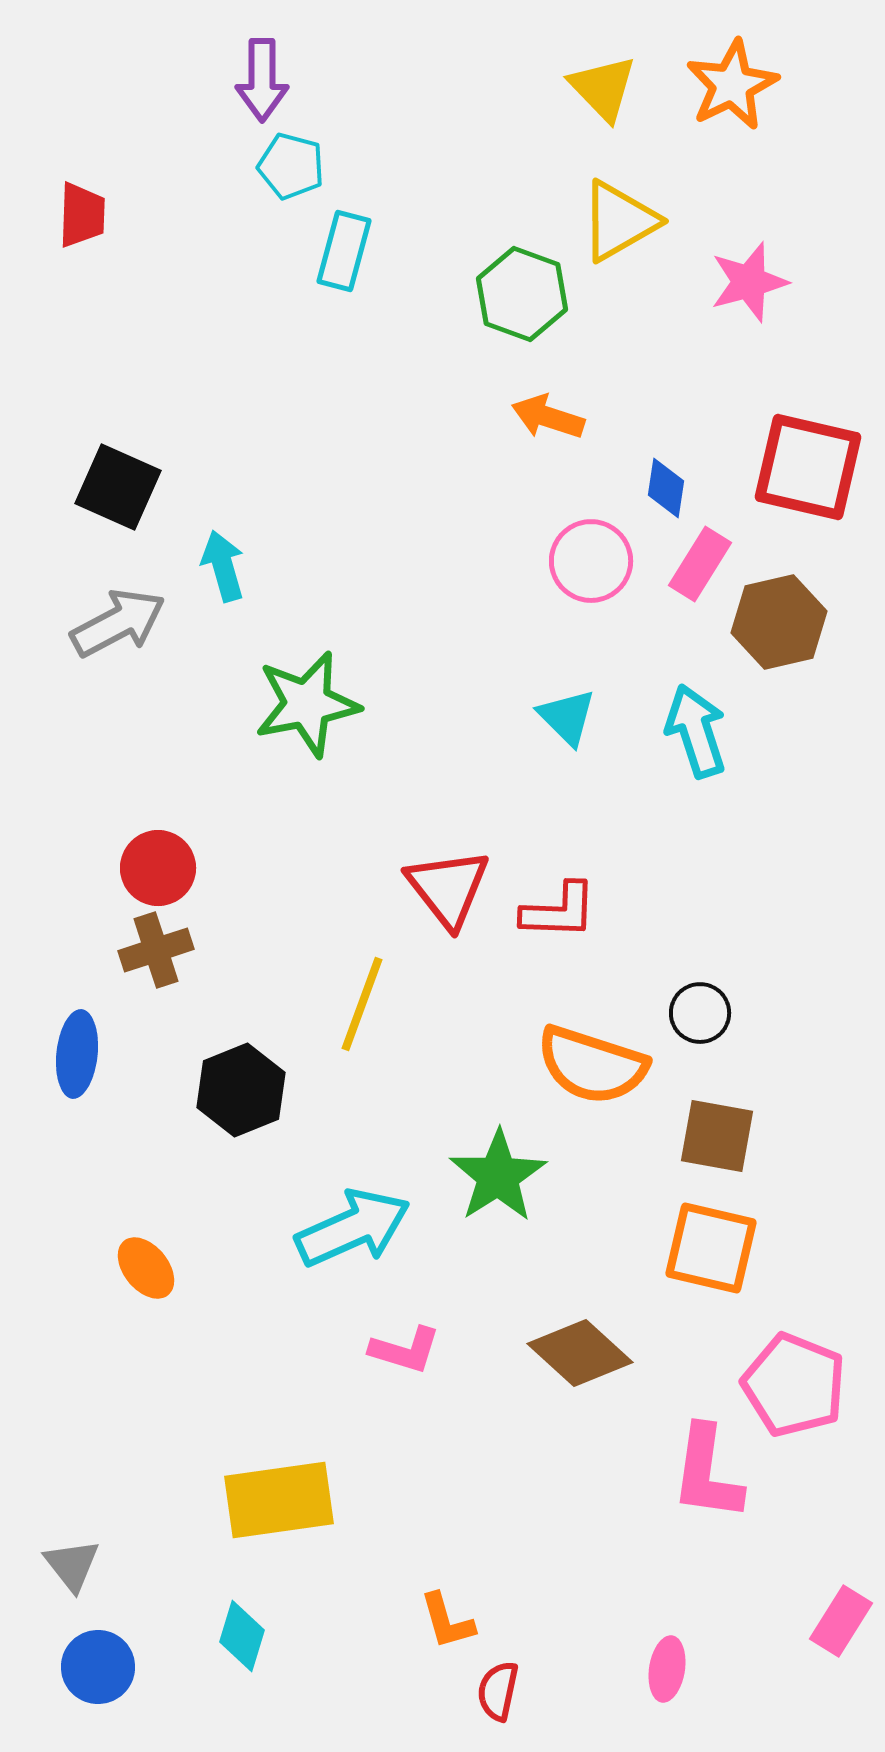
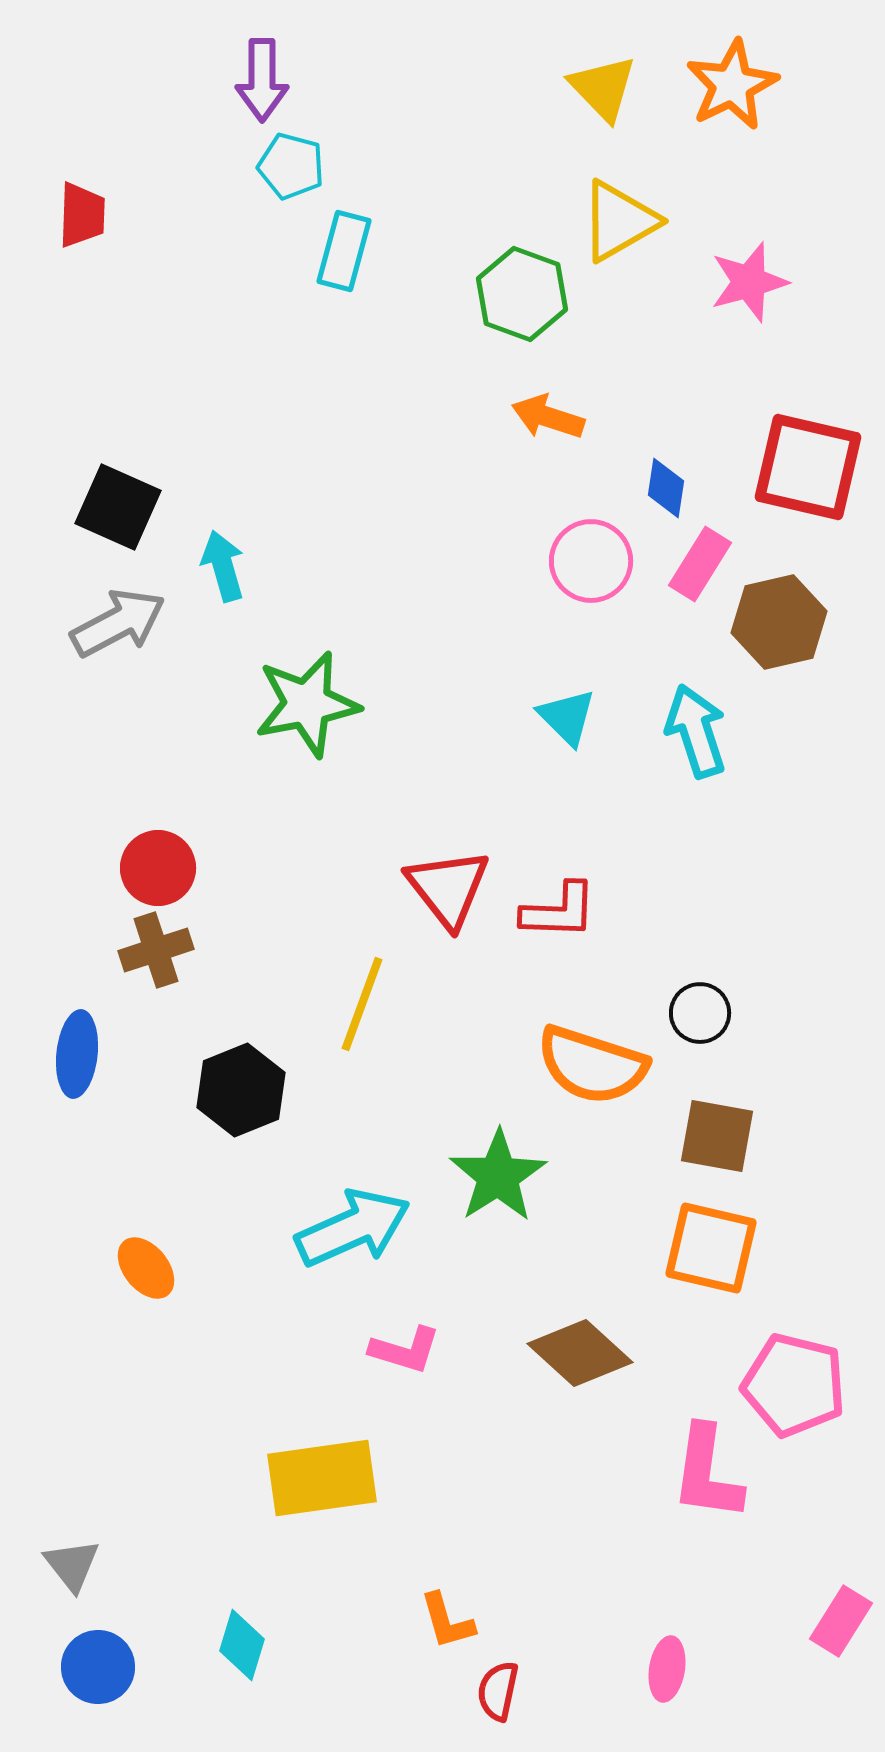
black square at (118, 487): moved 20 px down
pink pentagon at (794, 1385): rotated 8 degrees counterclockwise
yellow rectangle at (279, 1500): moved 43 px right, 22 px up
cyan diamond at (242, 1636): moved 9 px down
